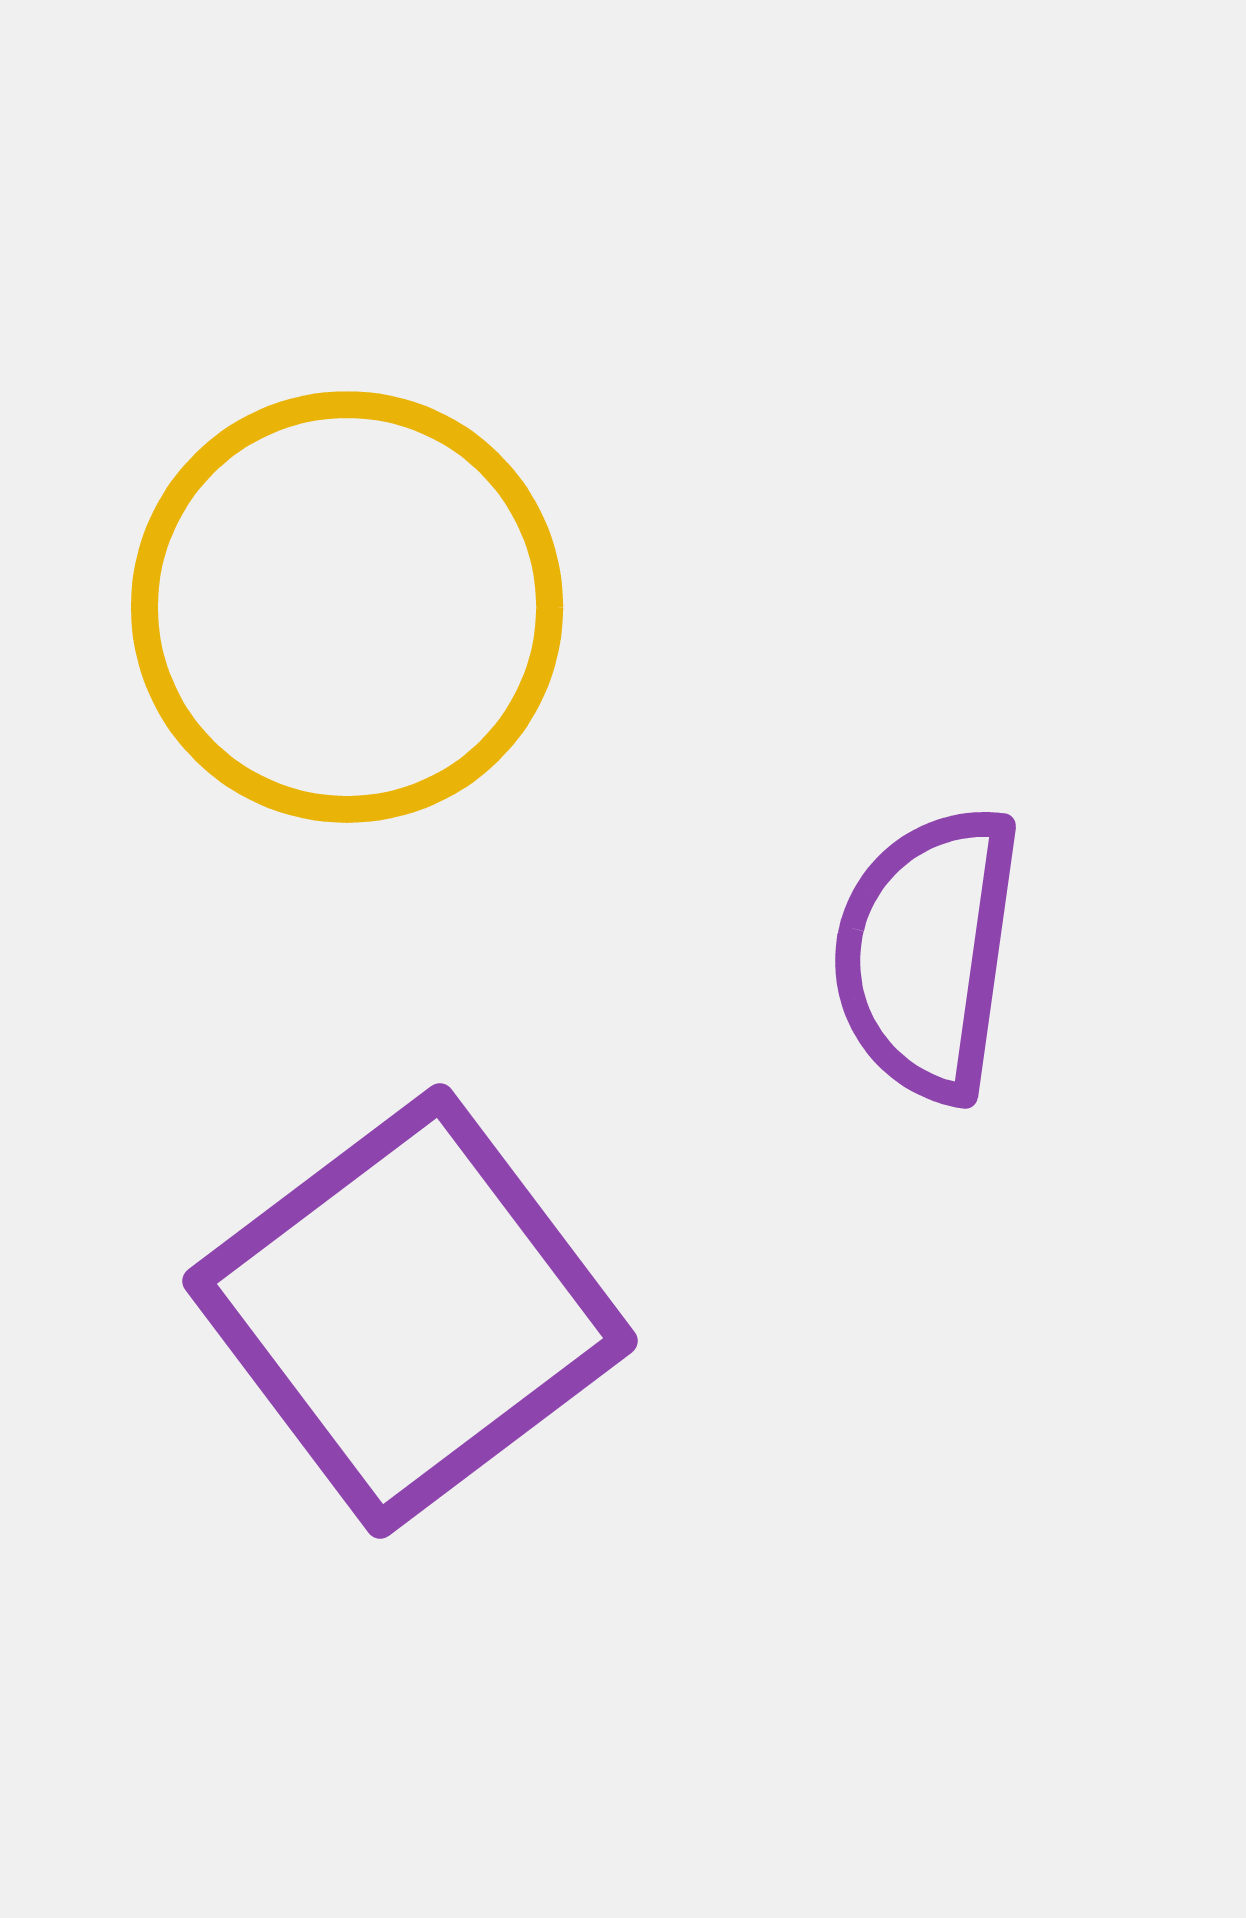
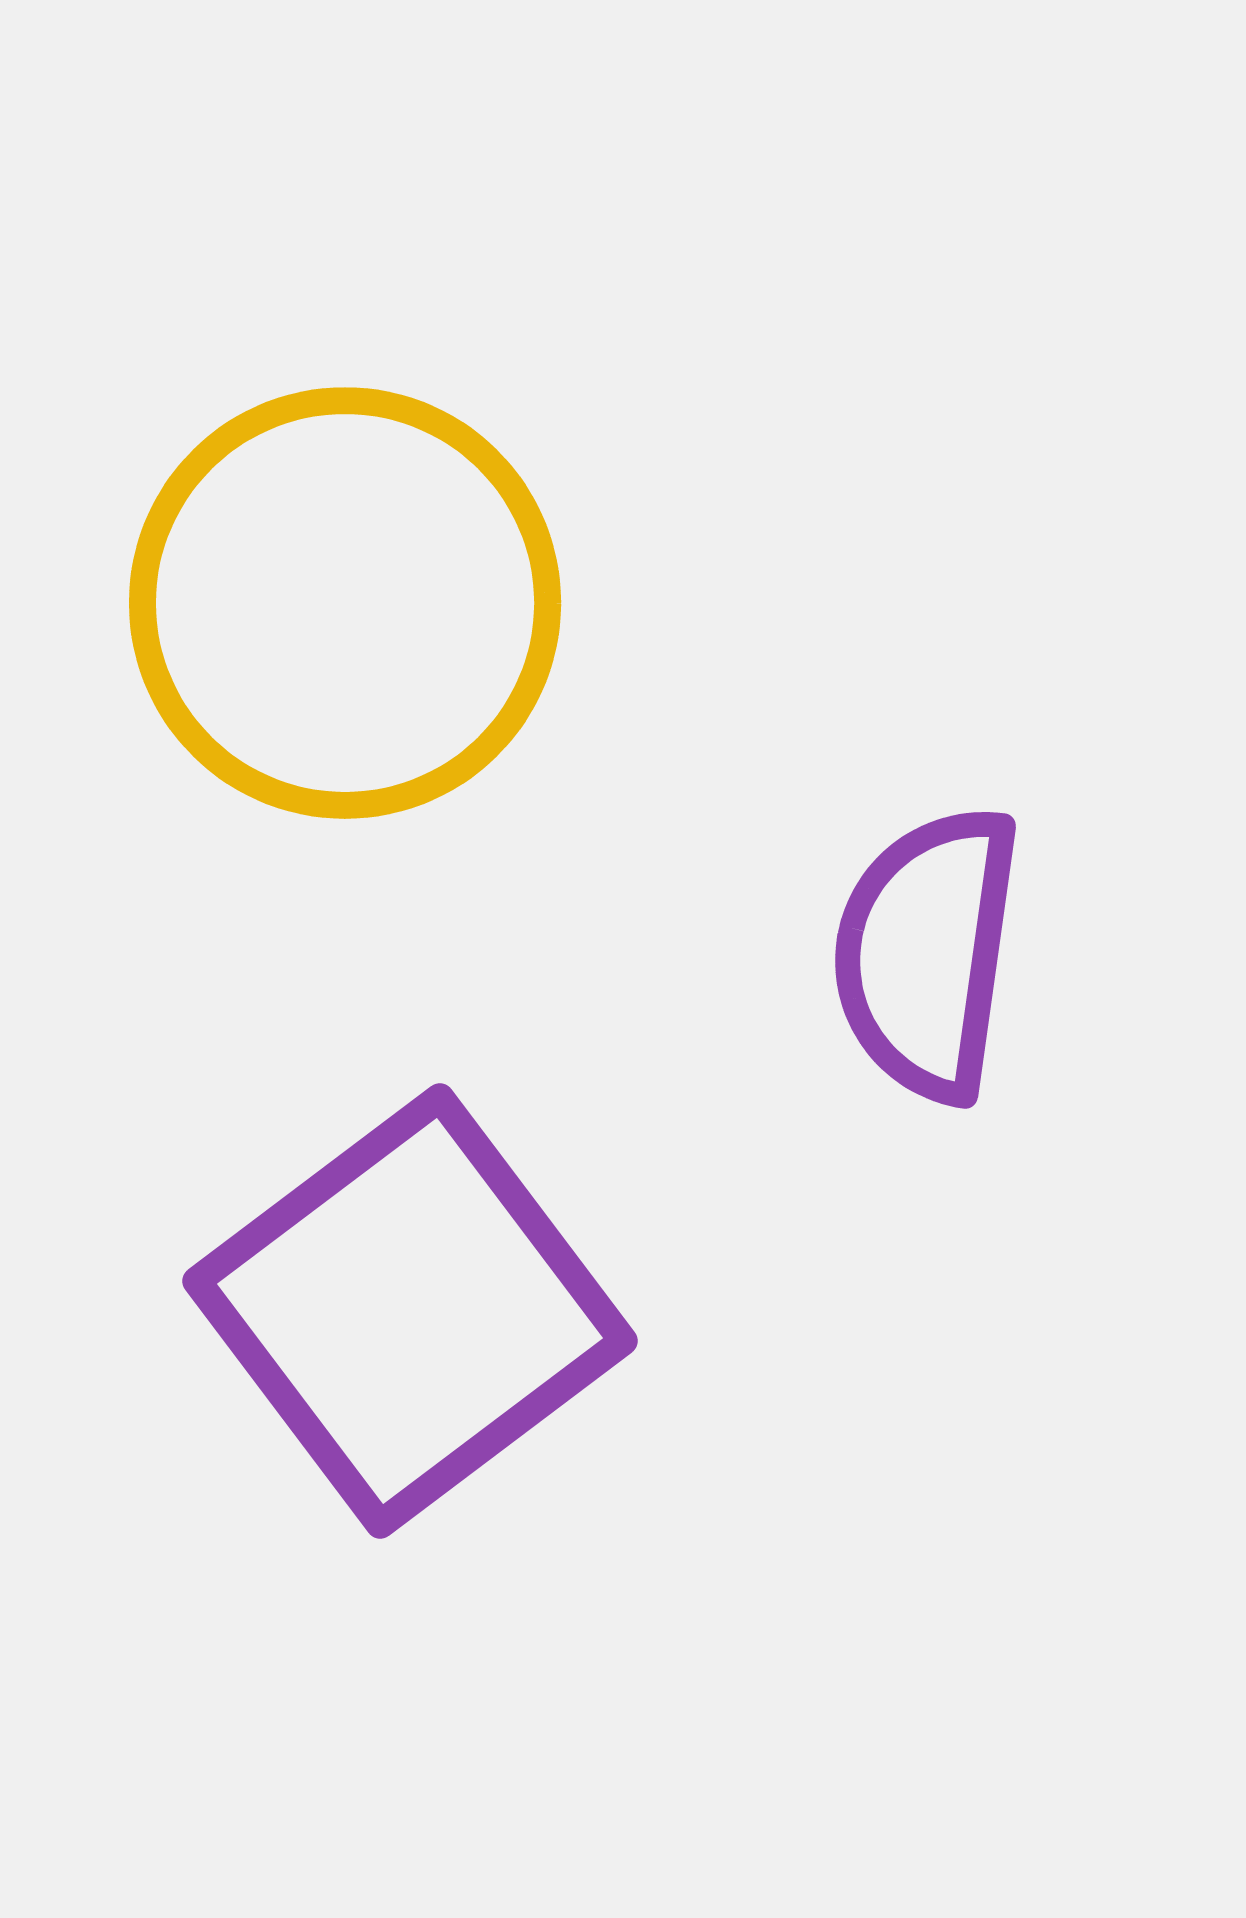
yellow circle: moved 2 px left, 4 px up
